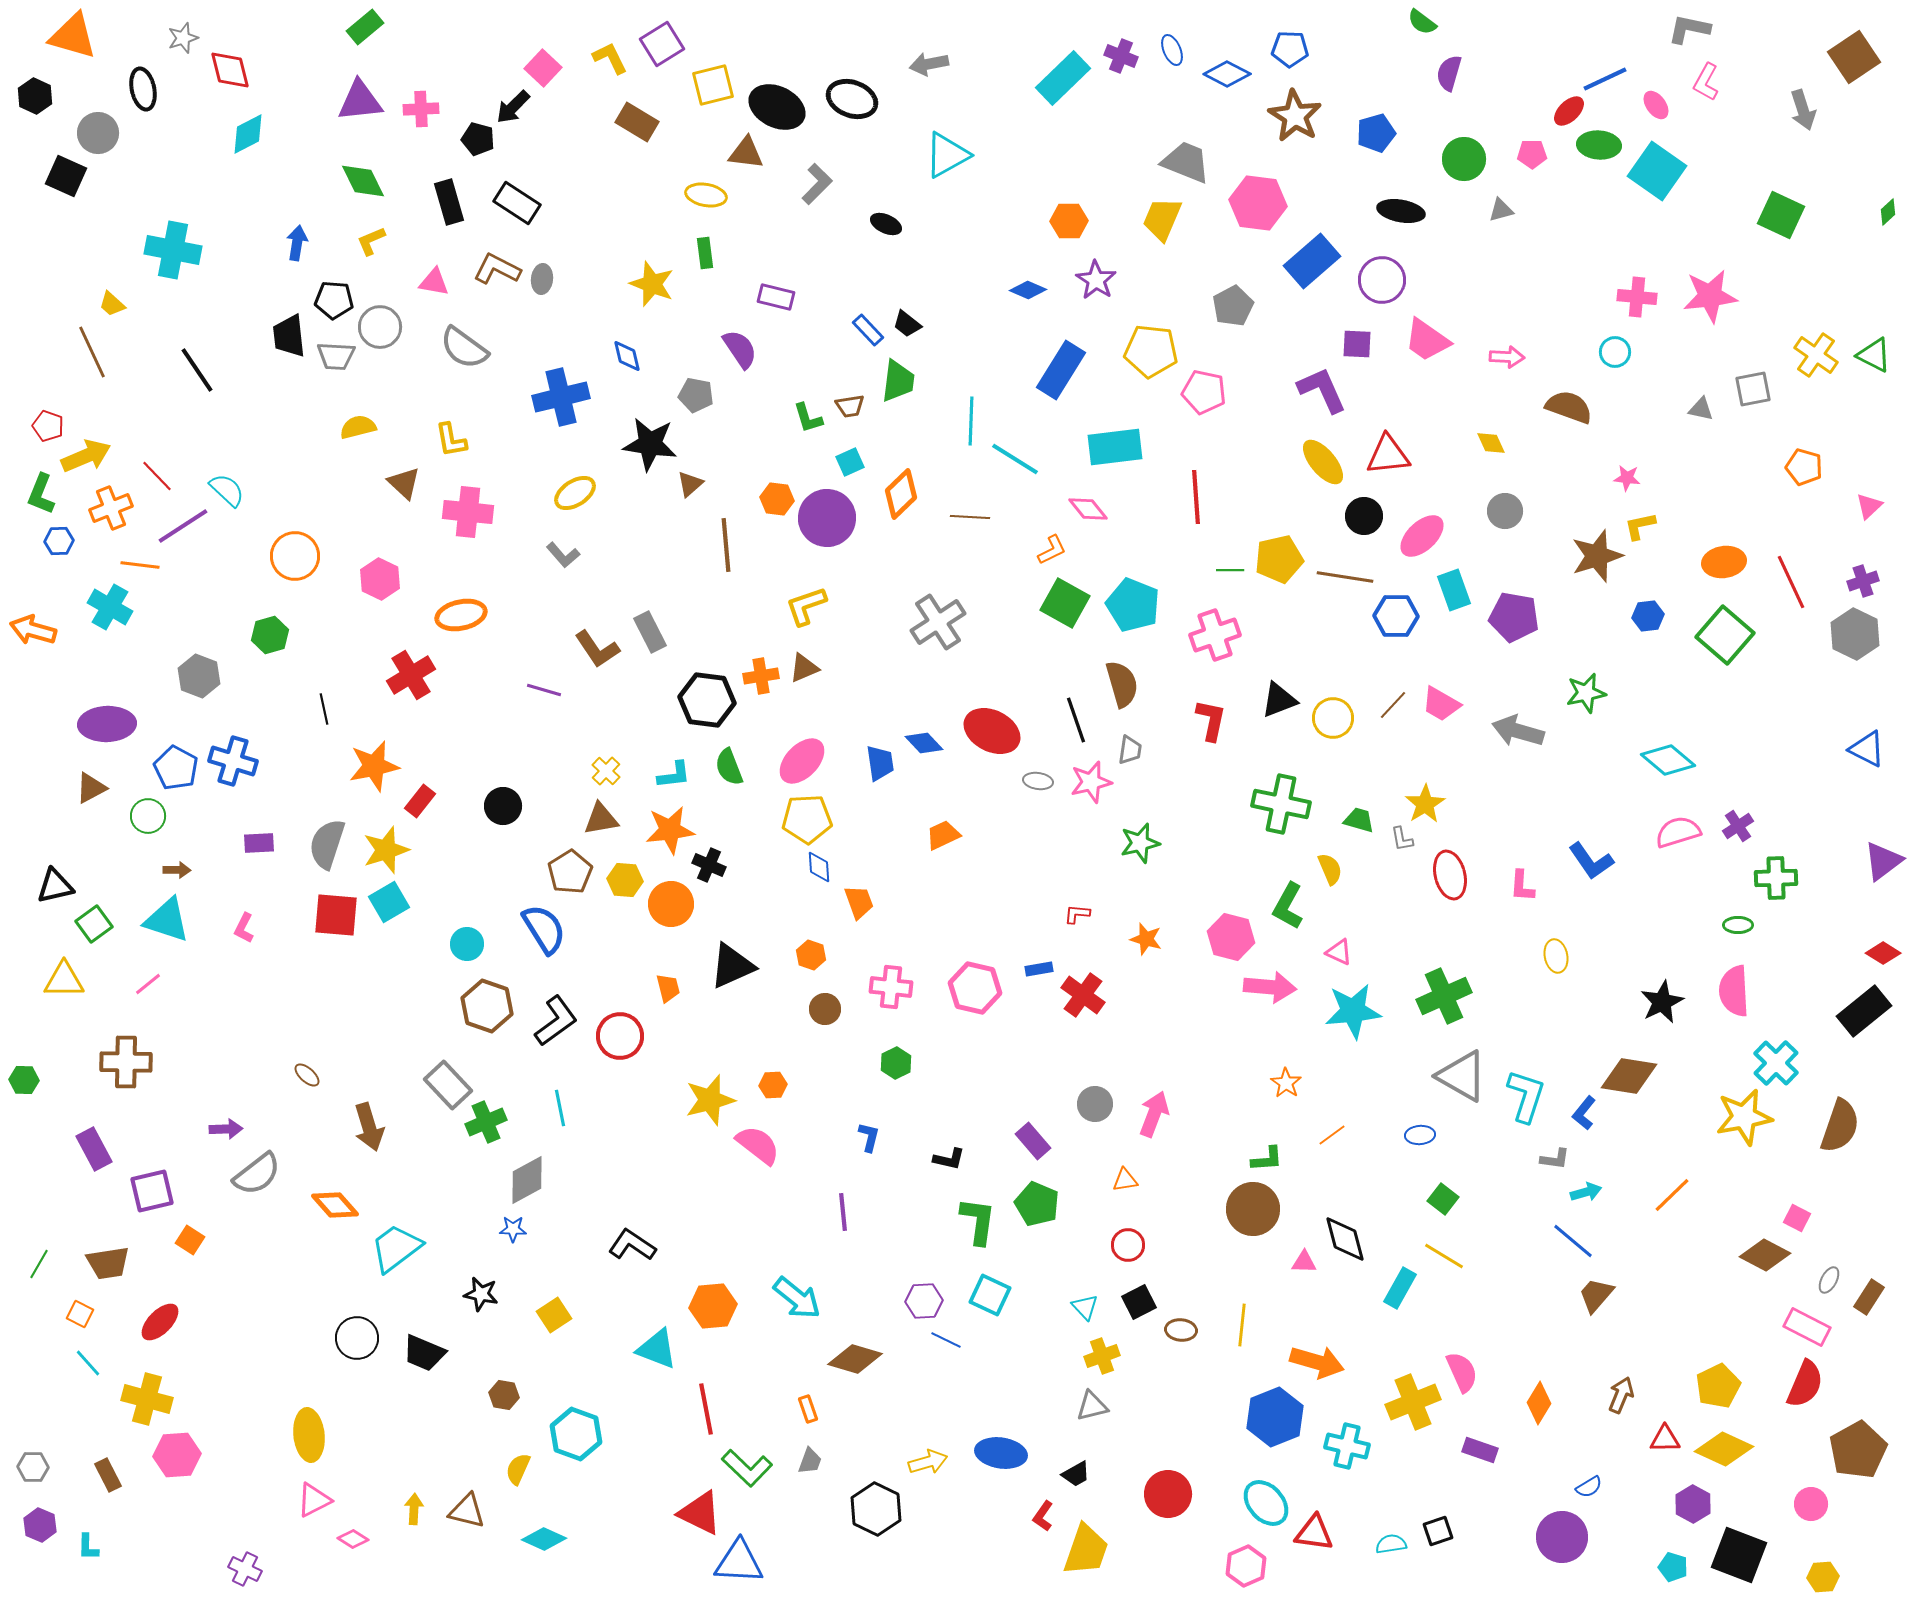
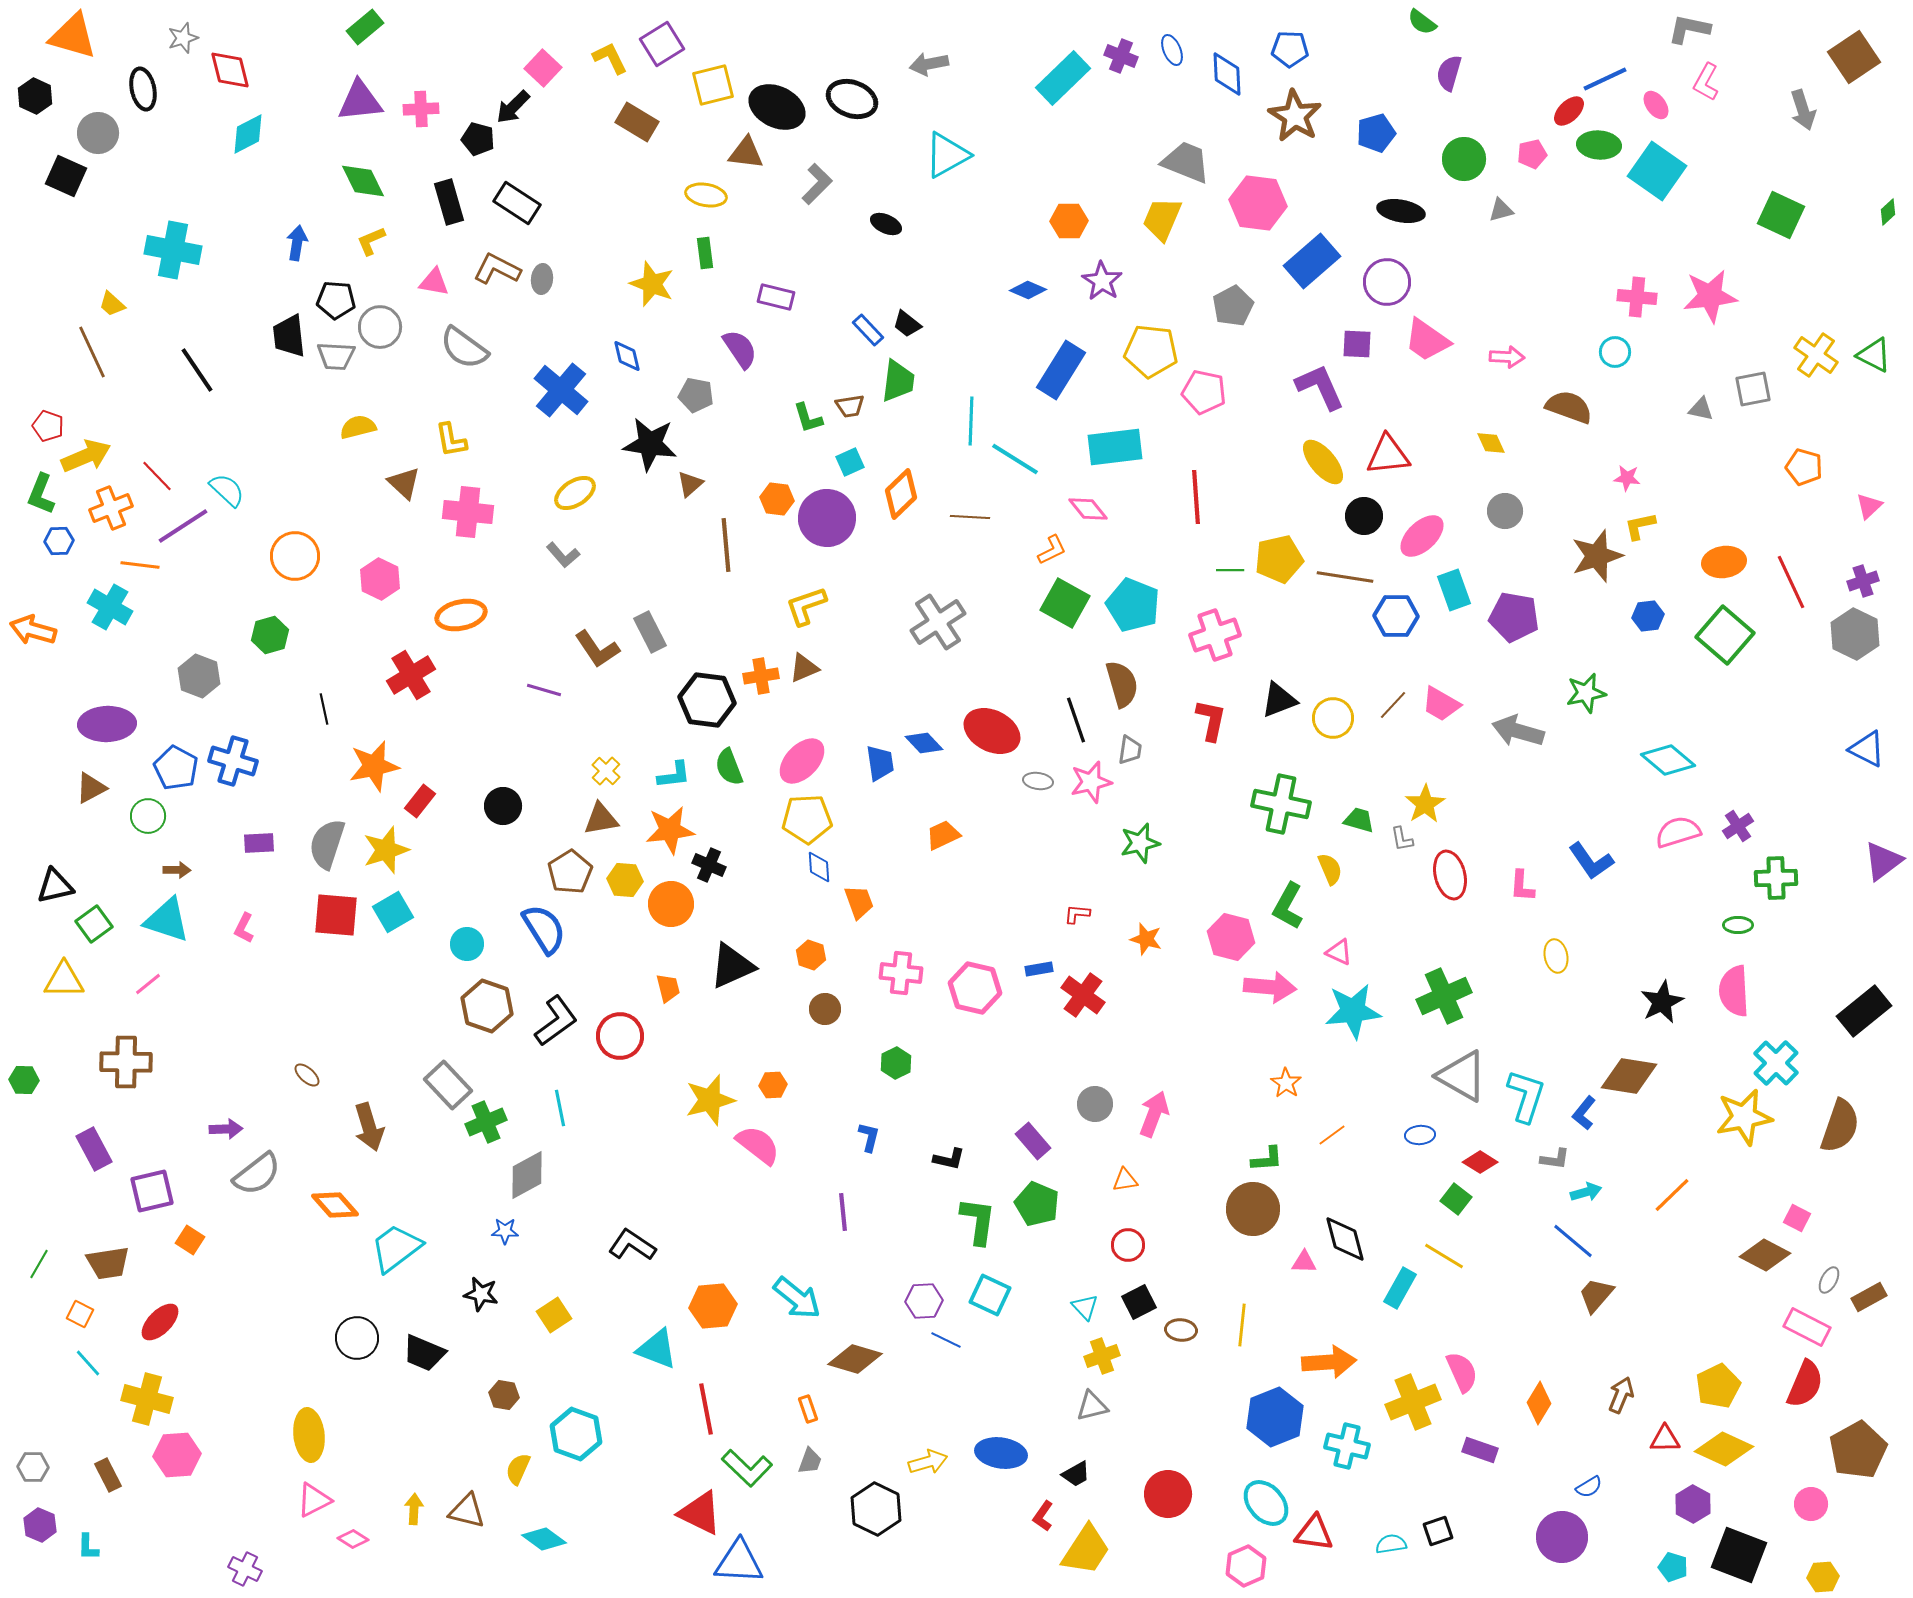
blue diamond at (1227, 74): rotated 60 degrees clockwise
pink pentagon at (1532, 154): rotated 12 degrees counterclockwise
purple star at (1096, 280): moved 6 px right, 1 px down
purple circle at (1382, 280): moved 5 px right, 2 px down
black pentagon at (334, 300): moved 2 px right
purple L-shape at (1322, 390): moved 2 px left, 3 px up
blue cross at (561, 397): moved 7 px up; rotated 36 degrees counterclockwise
cyan square at (389, 902): moved 4 px right, 10 px down
red diamond at (1883, 953): moved 403 px left, 209 px down
pink cross at (891, 987): moved 10 px right, 14 px up
gray diamond at (527, 1180): moved 5 px up
green square at (1443, 1199): moved 13 px right
blue star at (513, 1229): moved 8 px left, 2 px down
brown rectangle at (1869, 1297): rotated 28 degrees clockwise
orange arrow at (1317, 1362): moved 12 px right; rotated 20 degrees counterclockwise
cyan diamond at (544, 1539): rotated 12 degrees clockwise
yellow trapezoid at (1086, 1550): rotated 14 degrees clockwise
